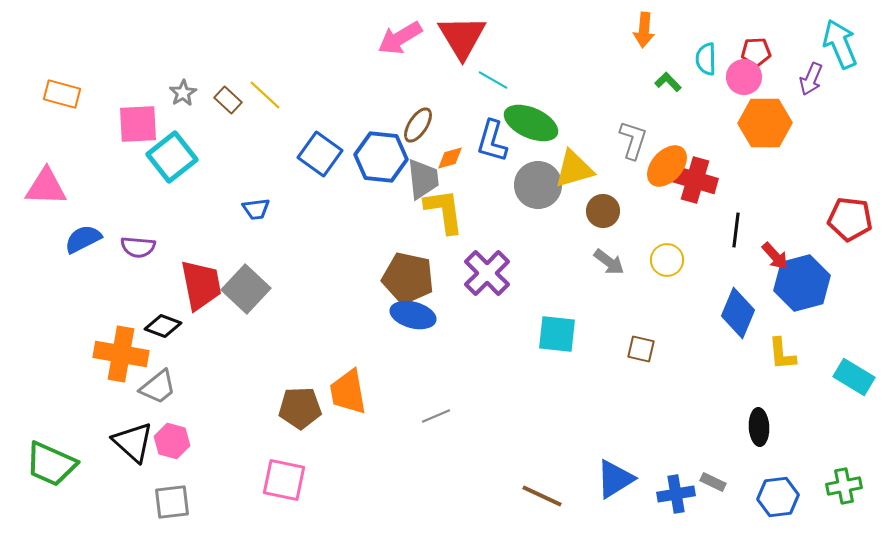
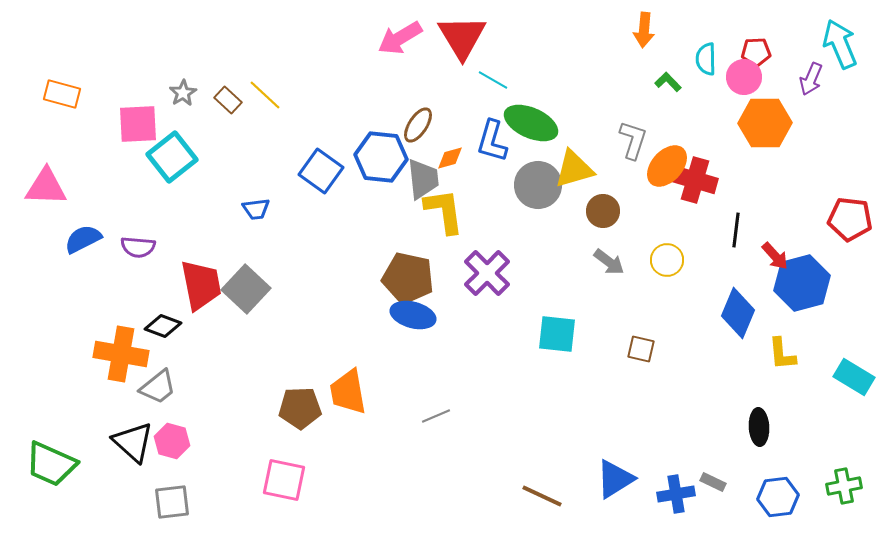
blue square at (320, 154): moved 1 px right, 17 px down
